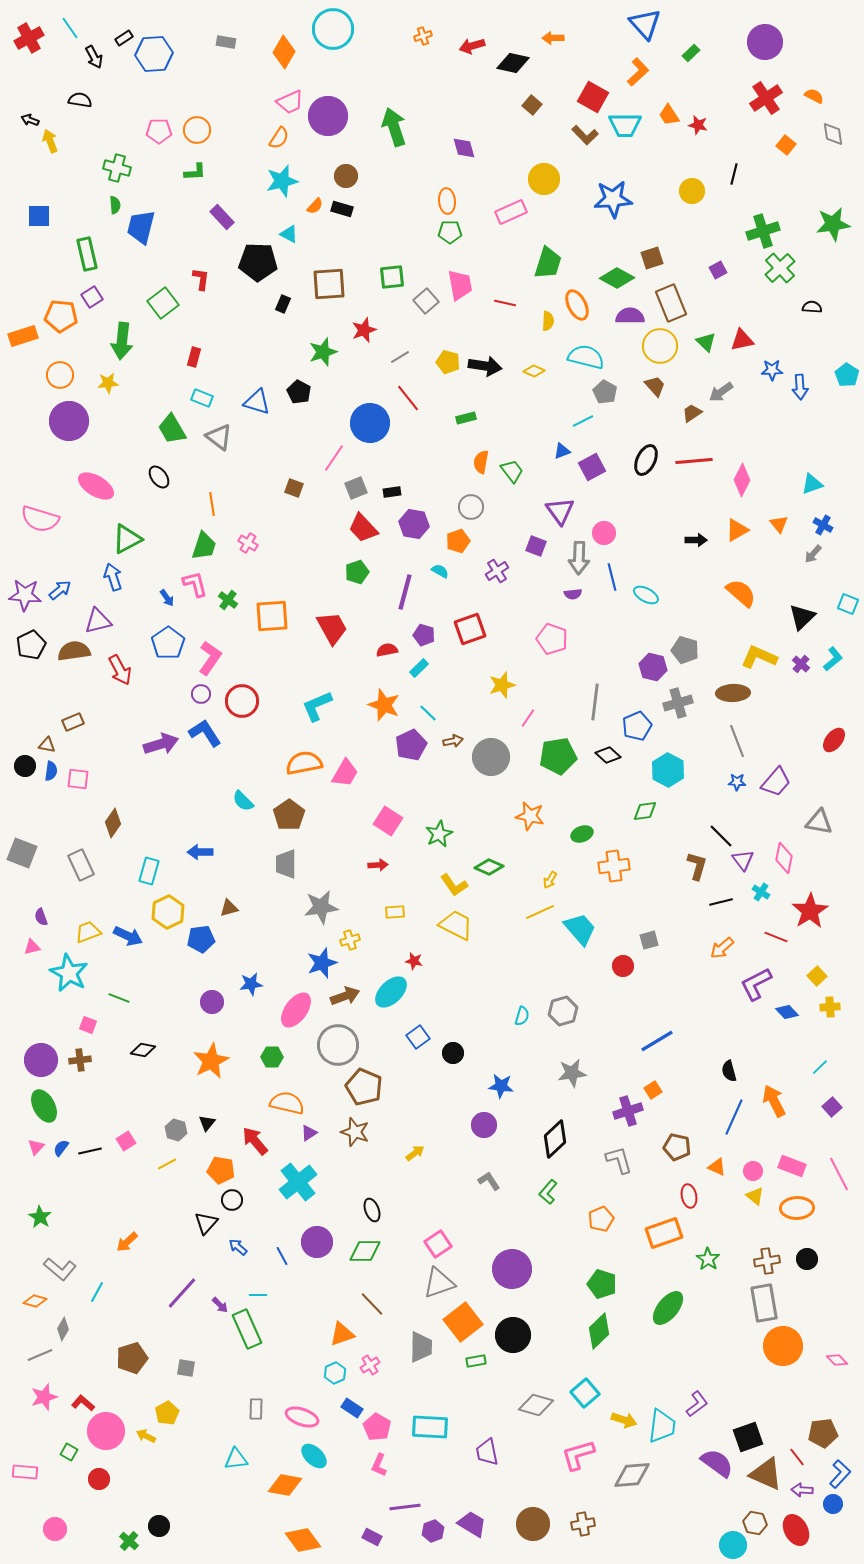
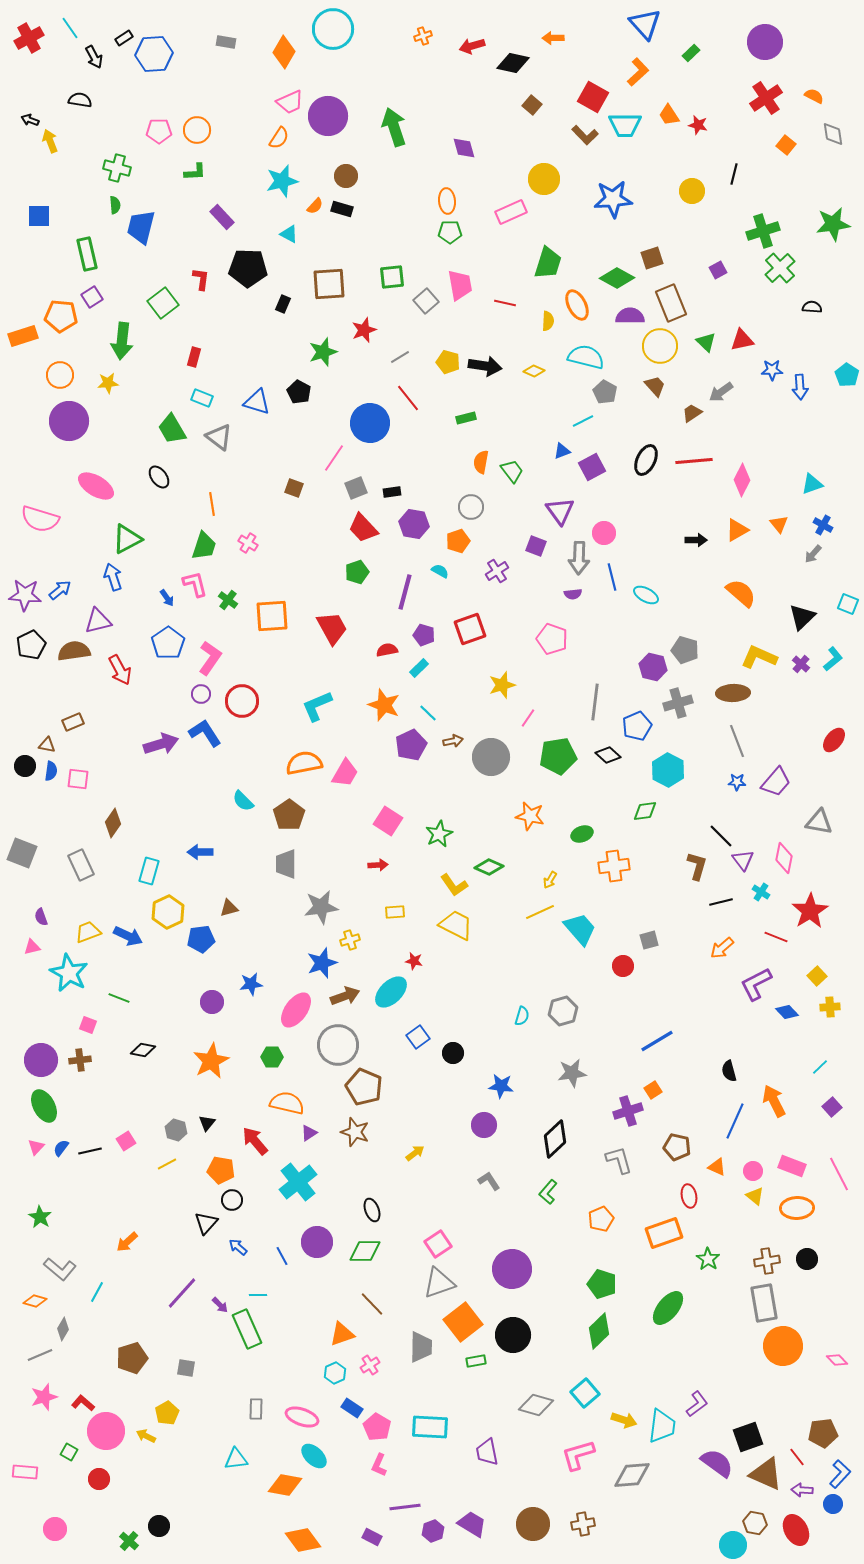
black pentagon at (258, 262): moved 10 px left, 6 px down
blue line at (734, 1117): moved 1 px right, 4 px down
